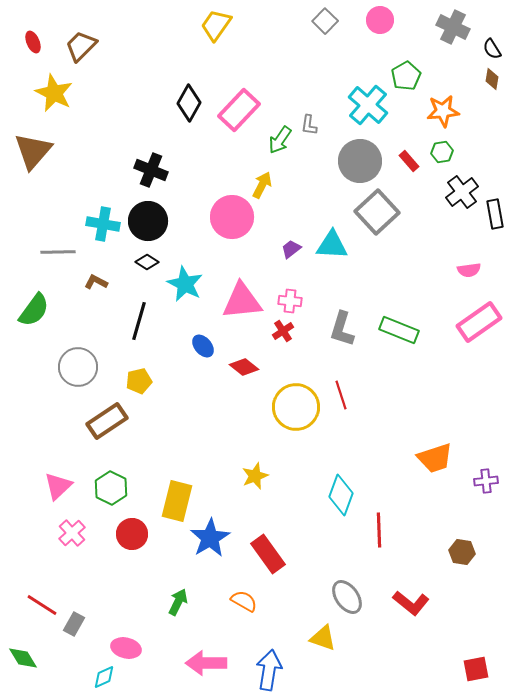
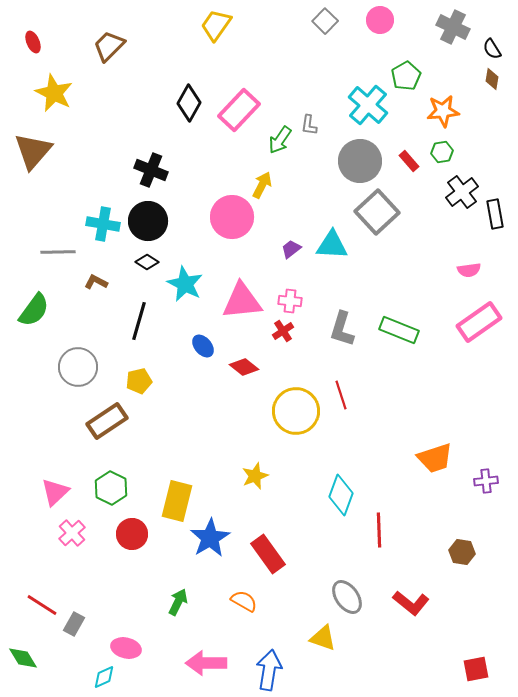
brown trapezoid at (81, 46): moved 28 px right
yellow circle at (296, 407): moved 4 px down
pink triangle at (58, 486): moved 3 px left, 6 px down
